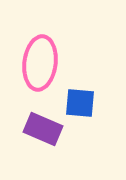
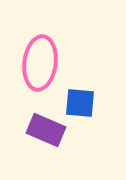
purple rectangle: moved 3 px right, 1 px down
